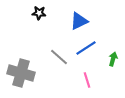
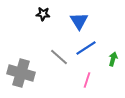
black star: moved 4 px right, 1 px down
blue triangle: rotated 36 degrees counterclockwise
pink line: rotated 35 degrees clockwise
